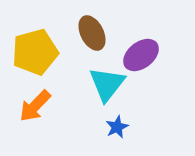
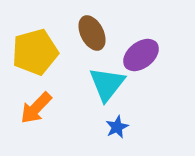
orange arrow: moved 1 px right, 2 px down
